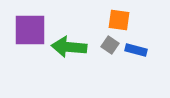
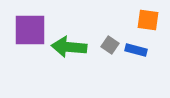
orange square: moved 29 px right
